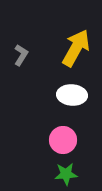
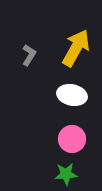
gray L-shape: moved 8 px right
white ellipse: rotated 8 degrees clockwise
pink circle: moved 9 px right, 1 px up
